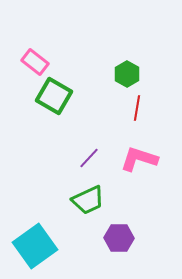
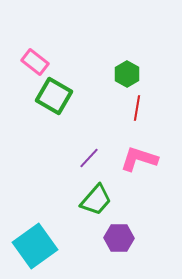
green trapezoid: moved 8 px right; rotated 24 degrees counterclockwise
